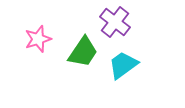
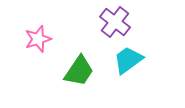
green trapezoid: moved 4 px left, 19 px down
cyan trapezoid: moved 5 px right, 5 px up
